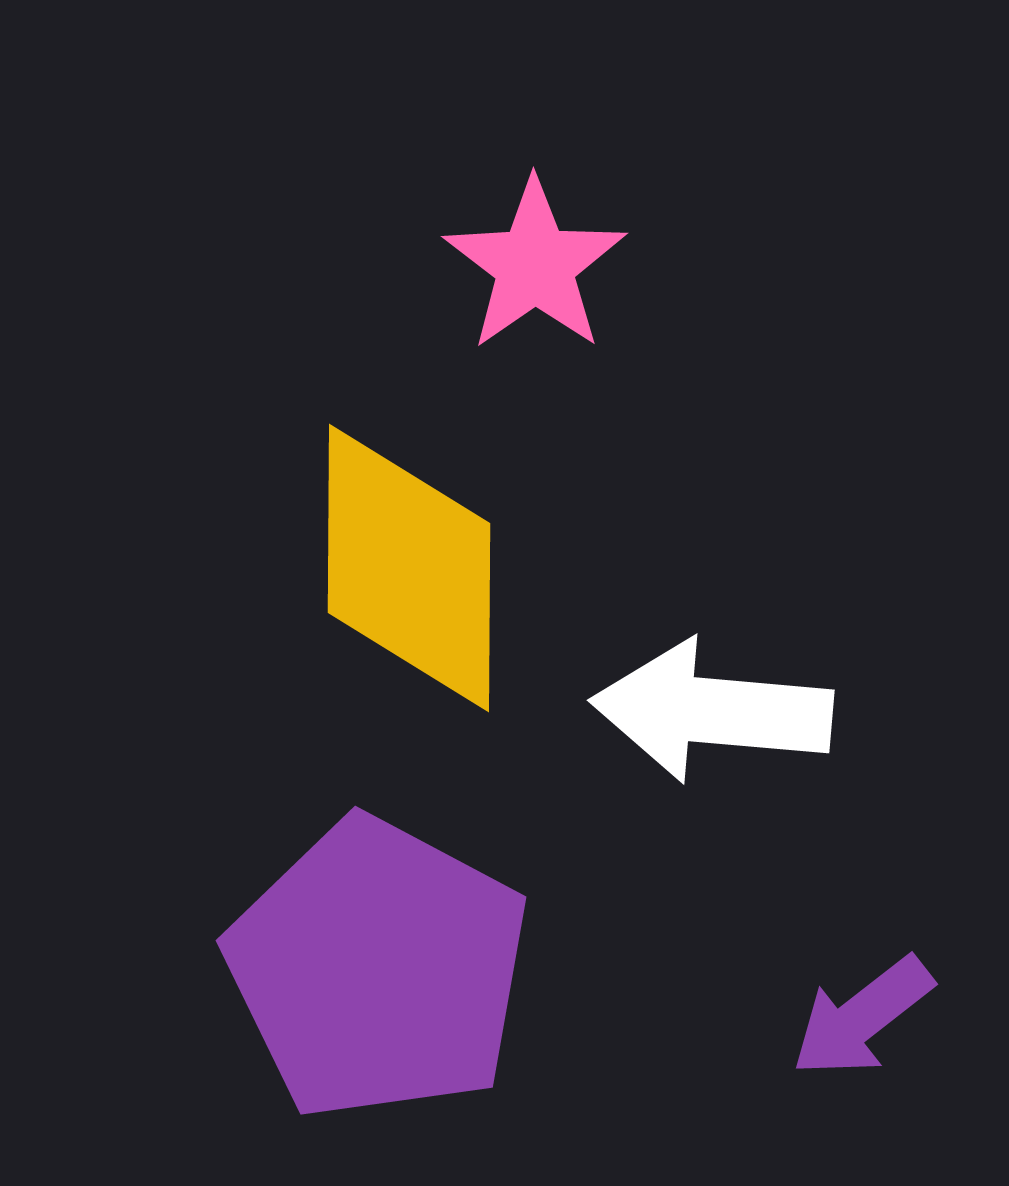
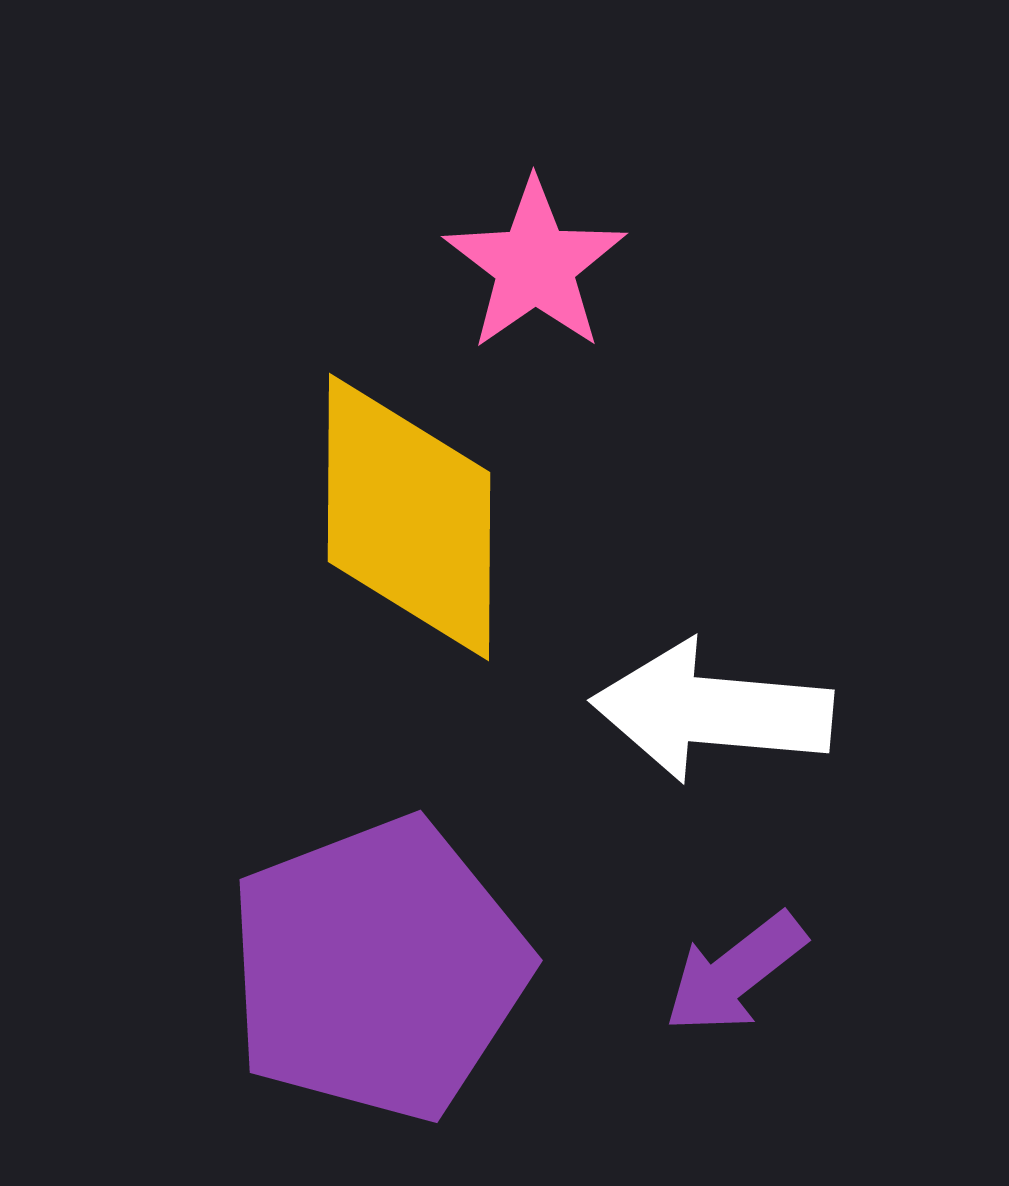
yellow diamond: moved 51 px up
purple pentagon: rotated 23 degrees clockwise
purple arrow: moved 127 px left, 44 px up
